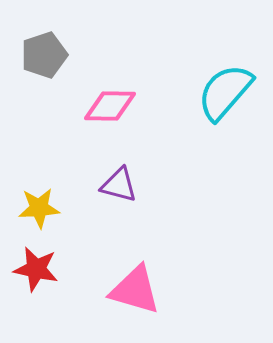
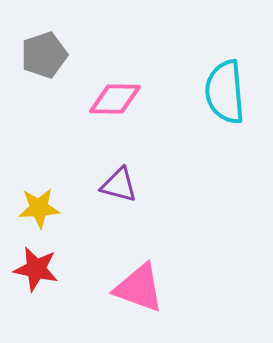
cyan semicircle: rotated 46 degrees counterclockwise
pink diamond: moved 5 px right, 7 px up
pink triangle: moved 4 px right, 2 px up; rotated 4 degrees clockwise
